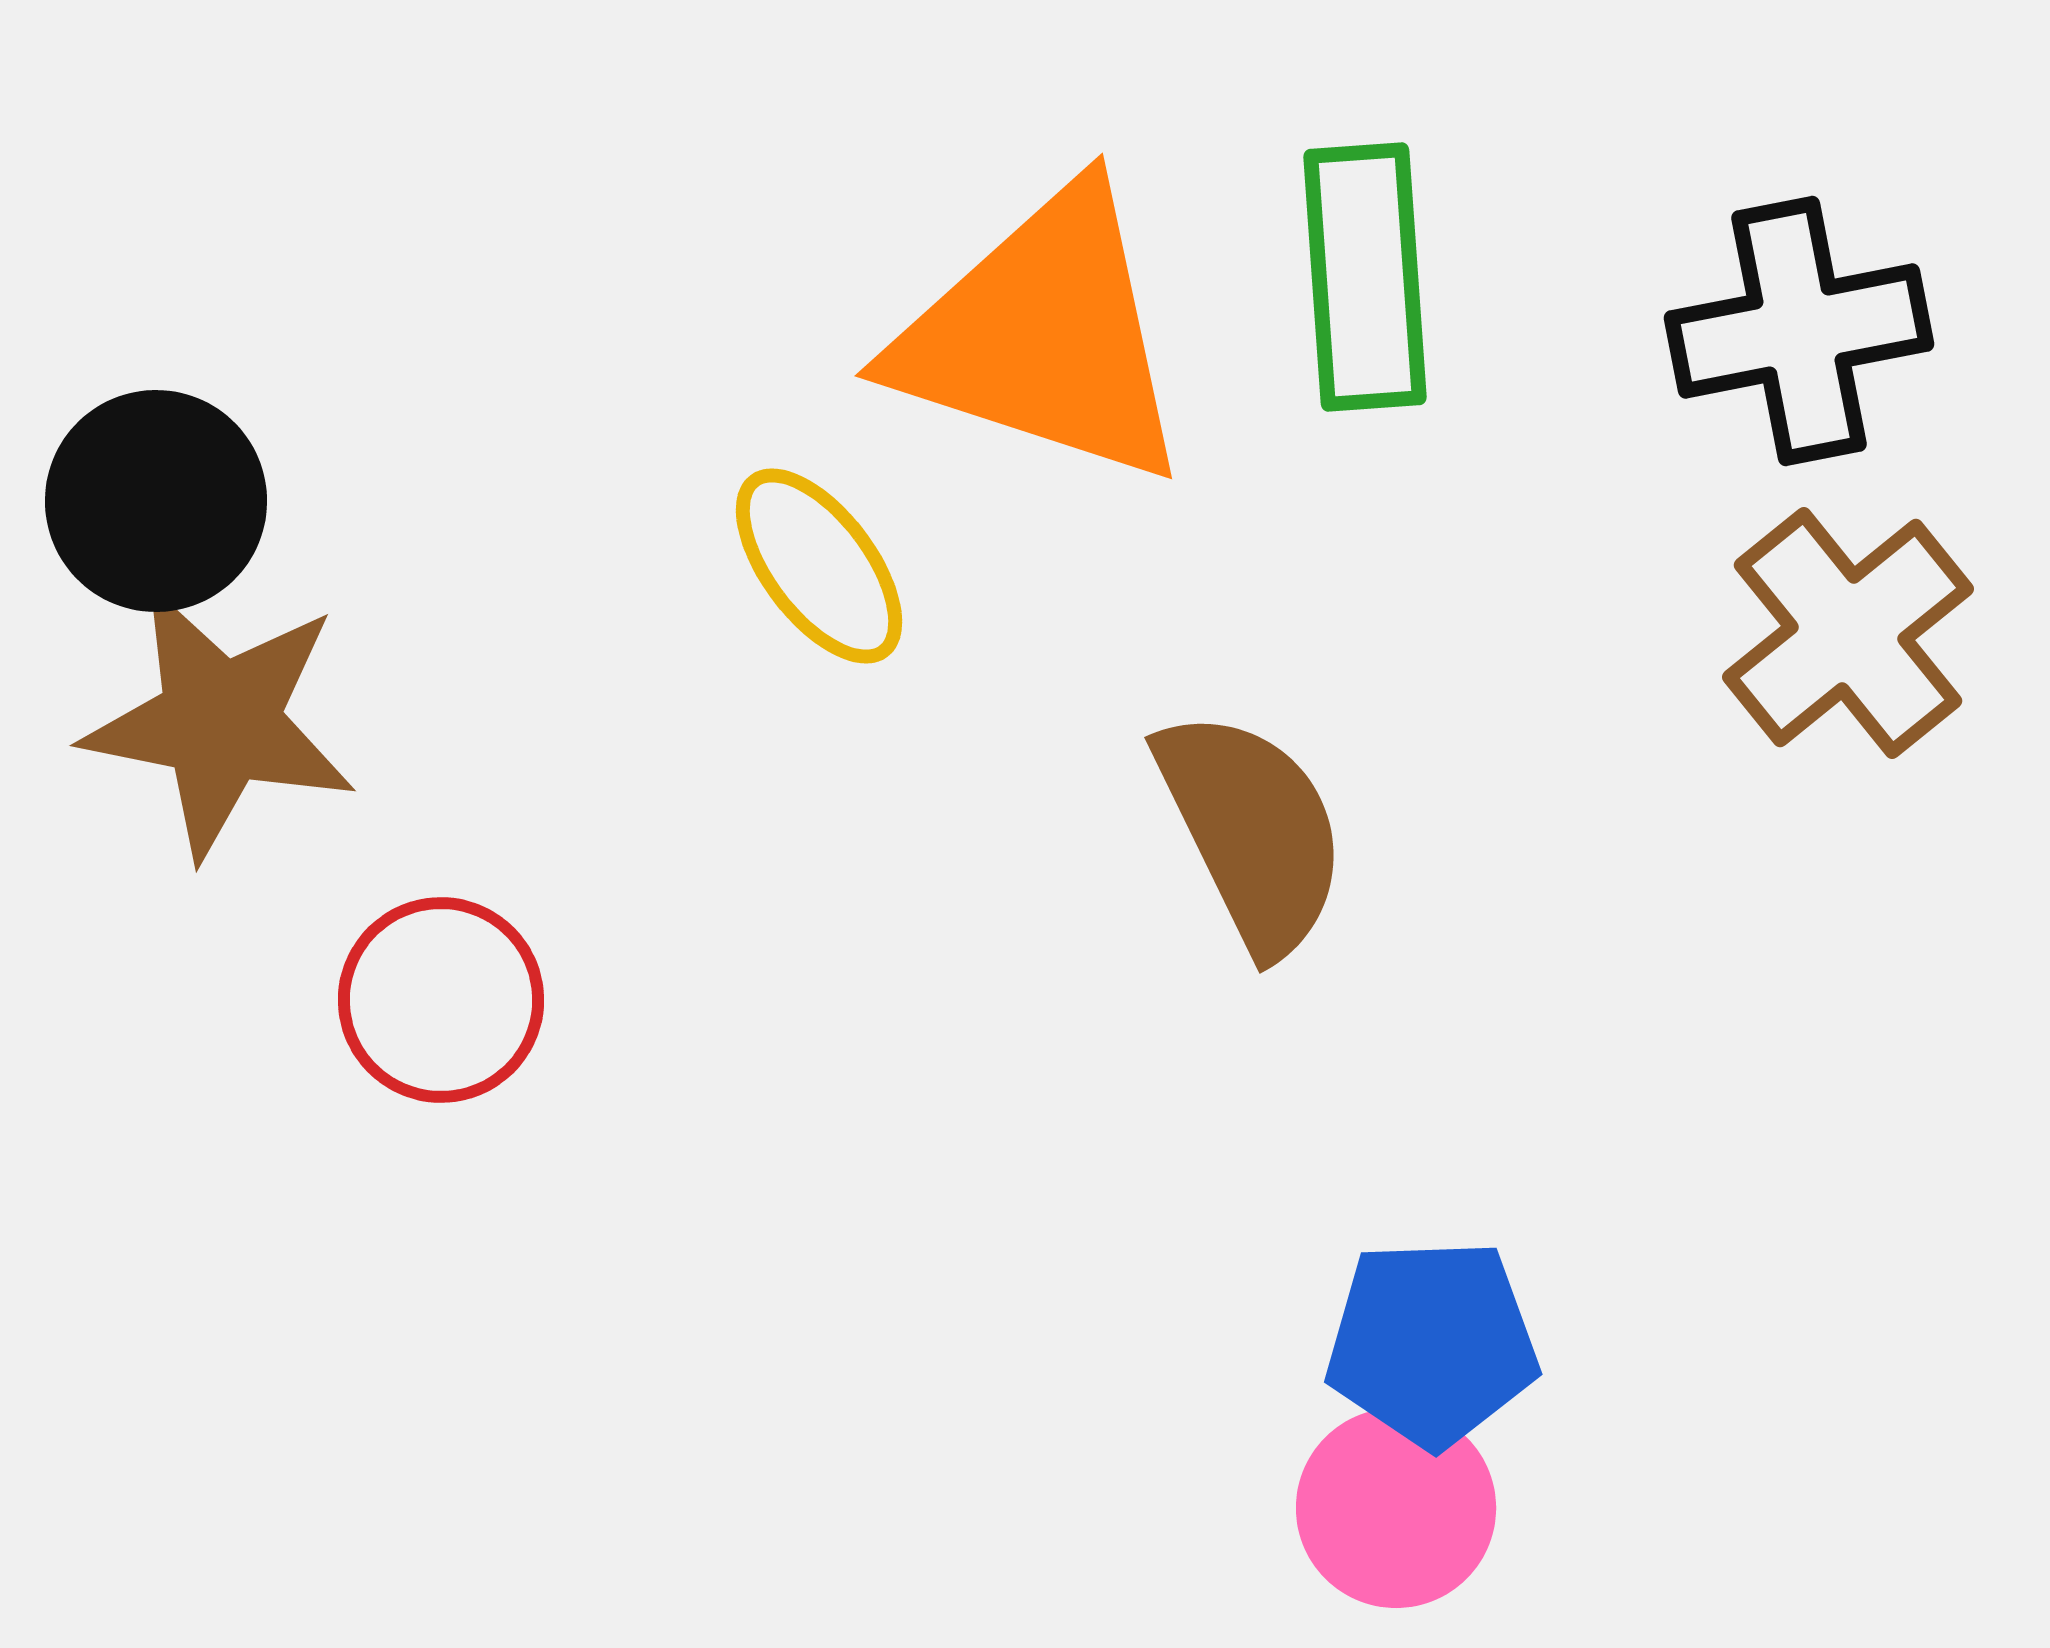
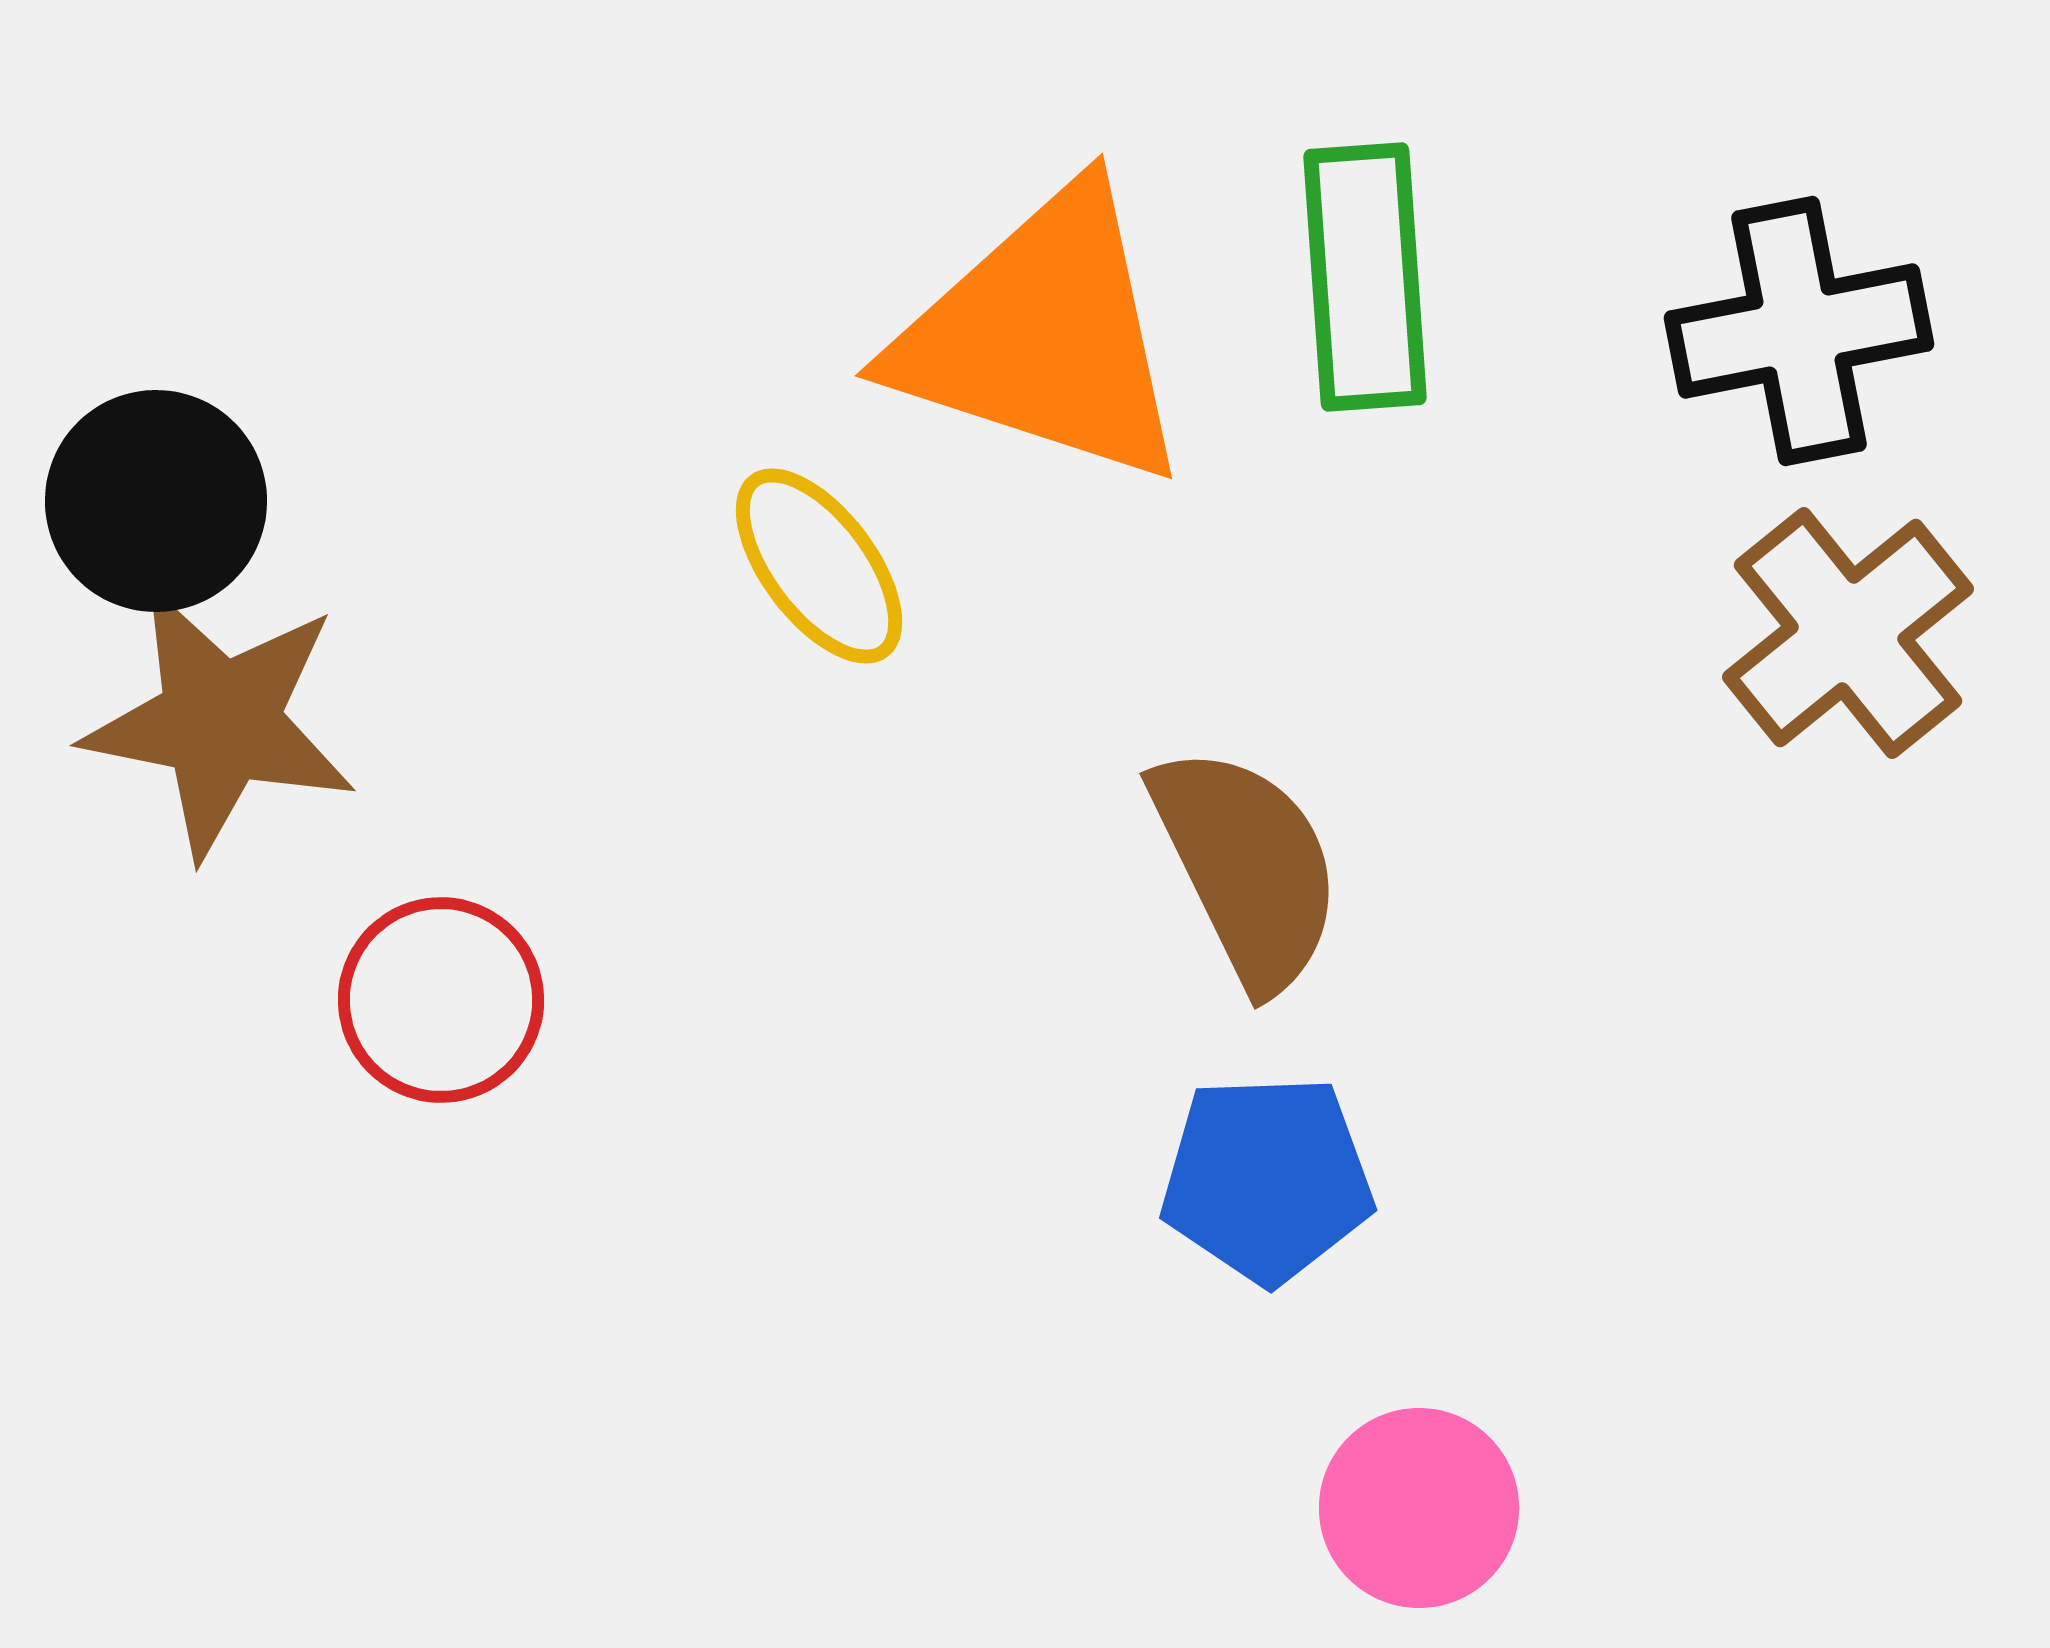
brown semicircle: moved 5 px left, 36 px down
blue pentagon: moved 165 px left, 164 px up
pink circle: moved 23 px right
